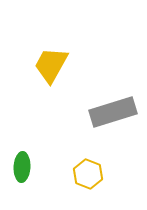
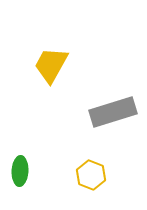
green ellipse: moved 2 px left, 4 px down
yellow hexagon: moved 3 px right, 1 px down
